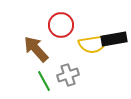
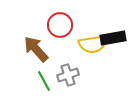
red circle: moved 1 px left
black rectangle: moved 1 px left, 1 px up
